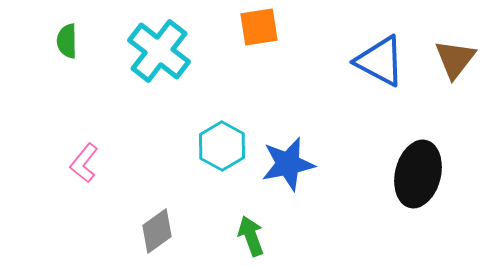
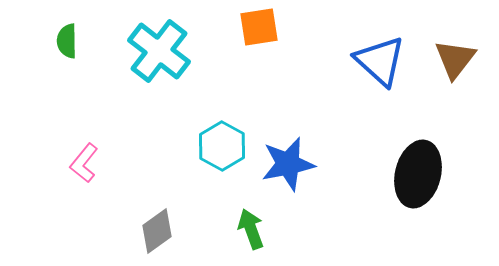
blue triangle: rotated 14 degrees clockwise
green arrow: moved 7 px up
